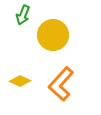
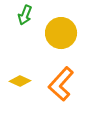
green arrow: moved 2 px right
yellow circle: moved 8 px right, 2 px up
